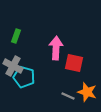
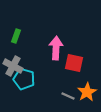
cyan pentagon: moved 2 px down
orange star: rotated 24 degrees clockwise
